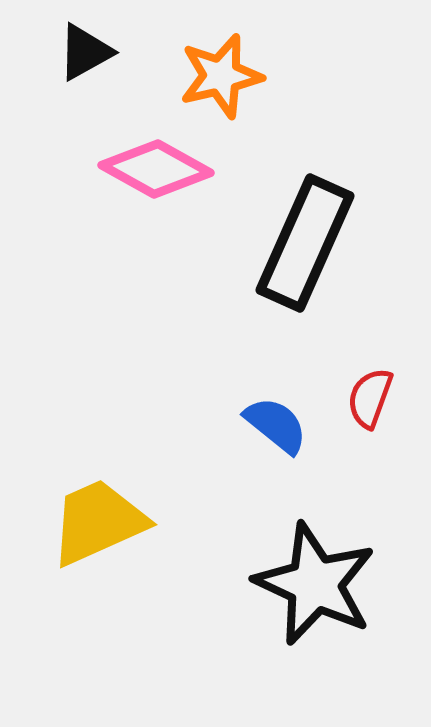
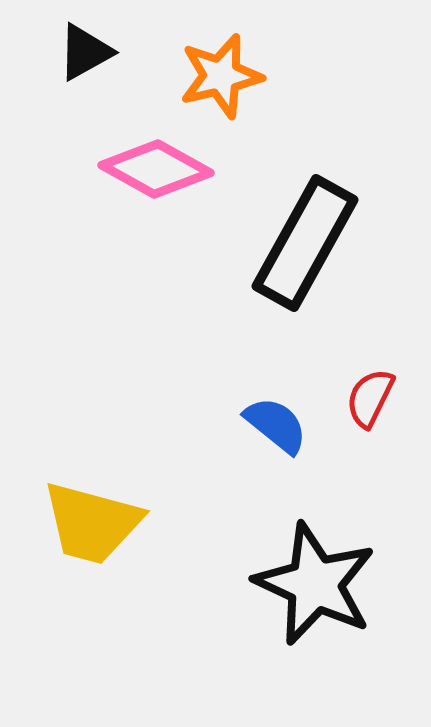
black rectangle: rotated 5 degrees clockwise
red semicircle: rotated 6 degrees clockwise
yellow trapezoid: moved 6 px left, 1 px down; rotated 141 degrees counterclockwise
